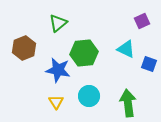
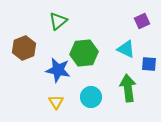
green triangle: moved 2 px up
blue square: rotated 14 degrees counterclockwise
cyan circle: moved 2 px right, 1 px down
green arrow: moved 15 px up
